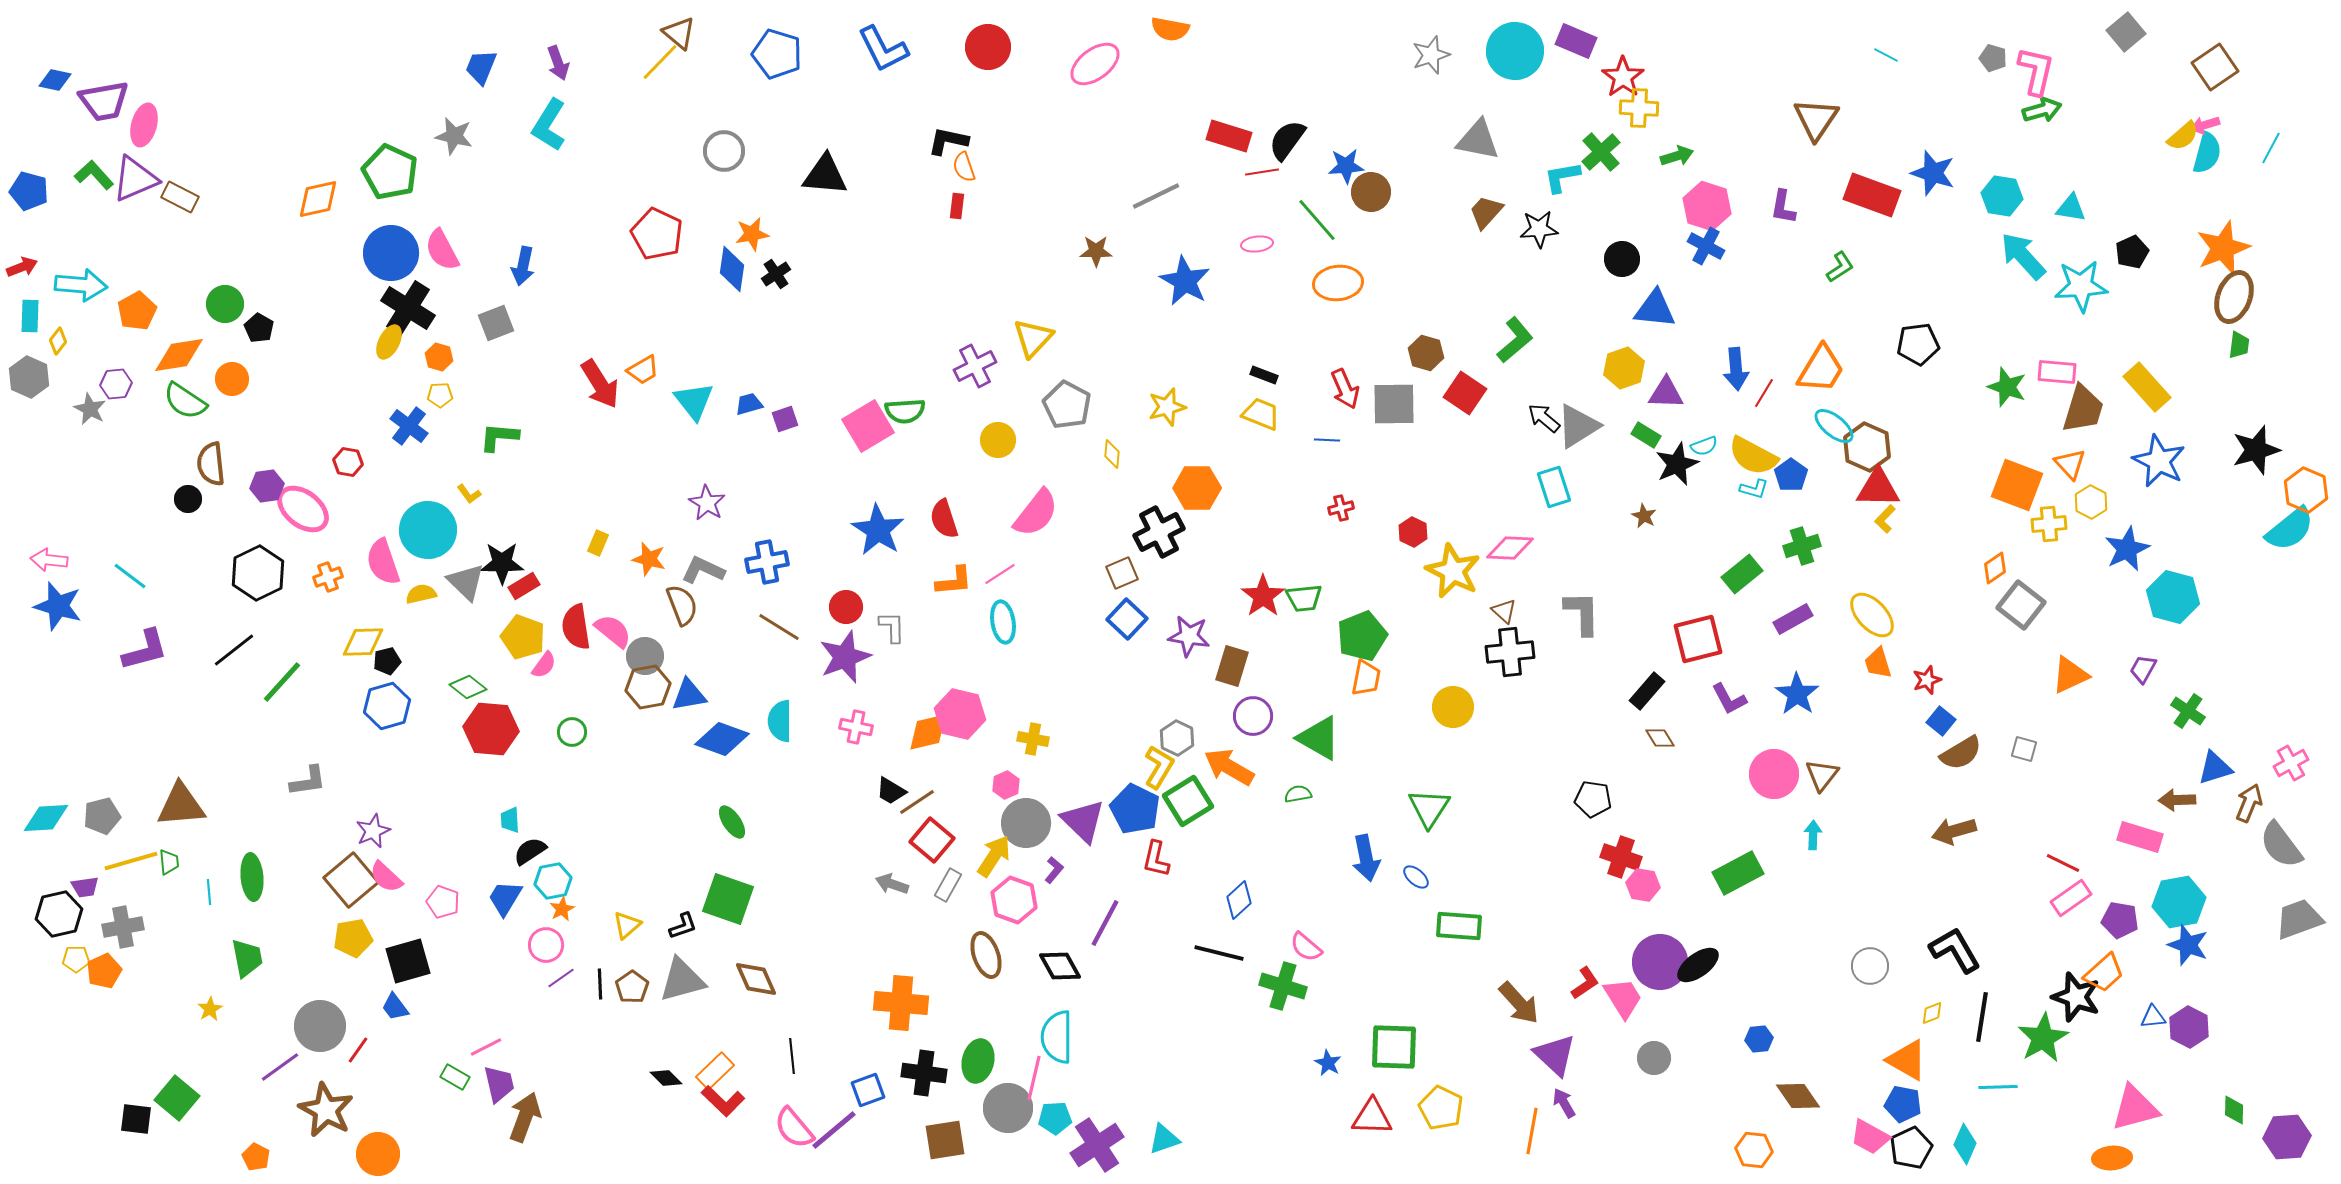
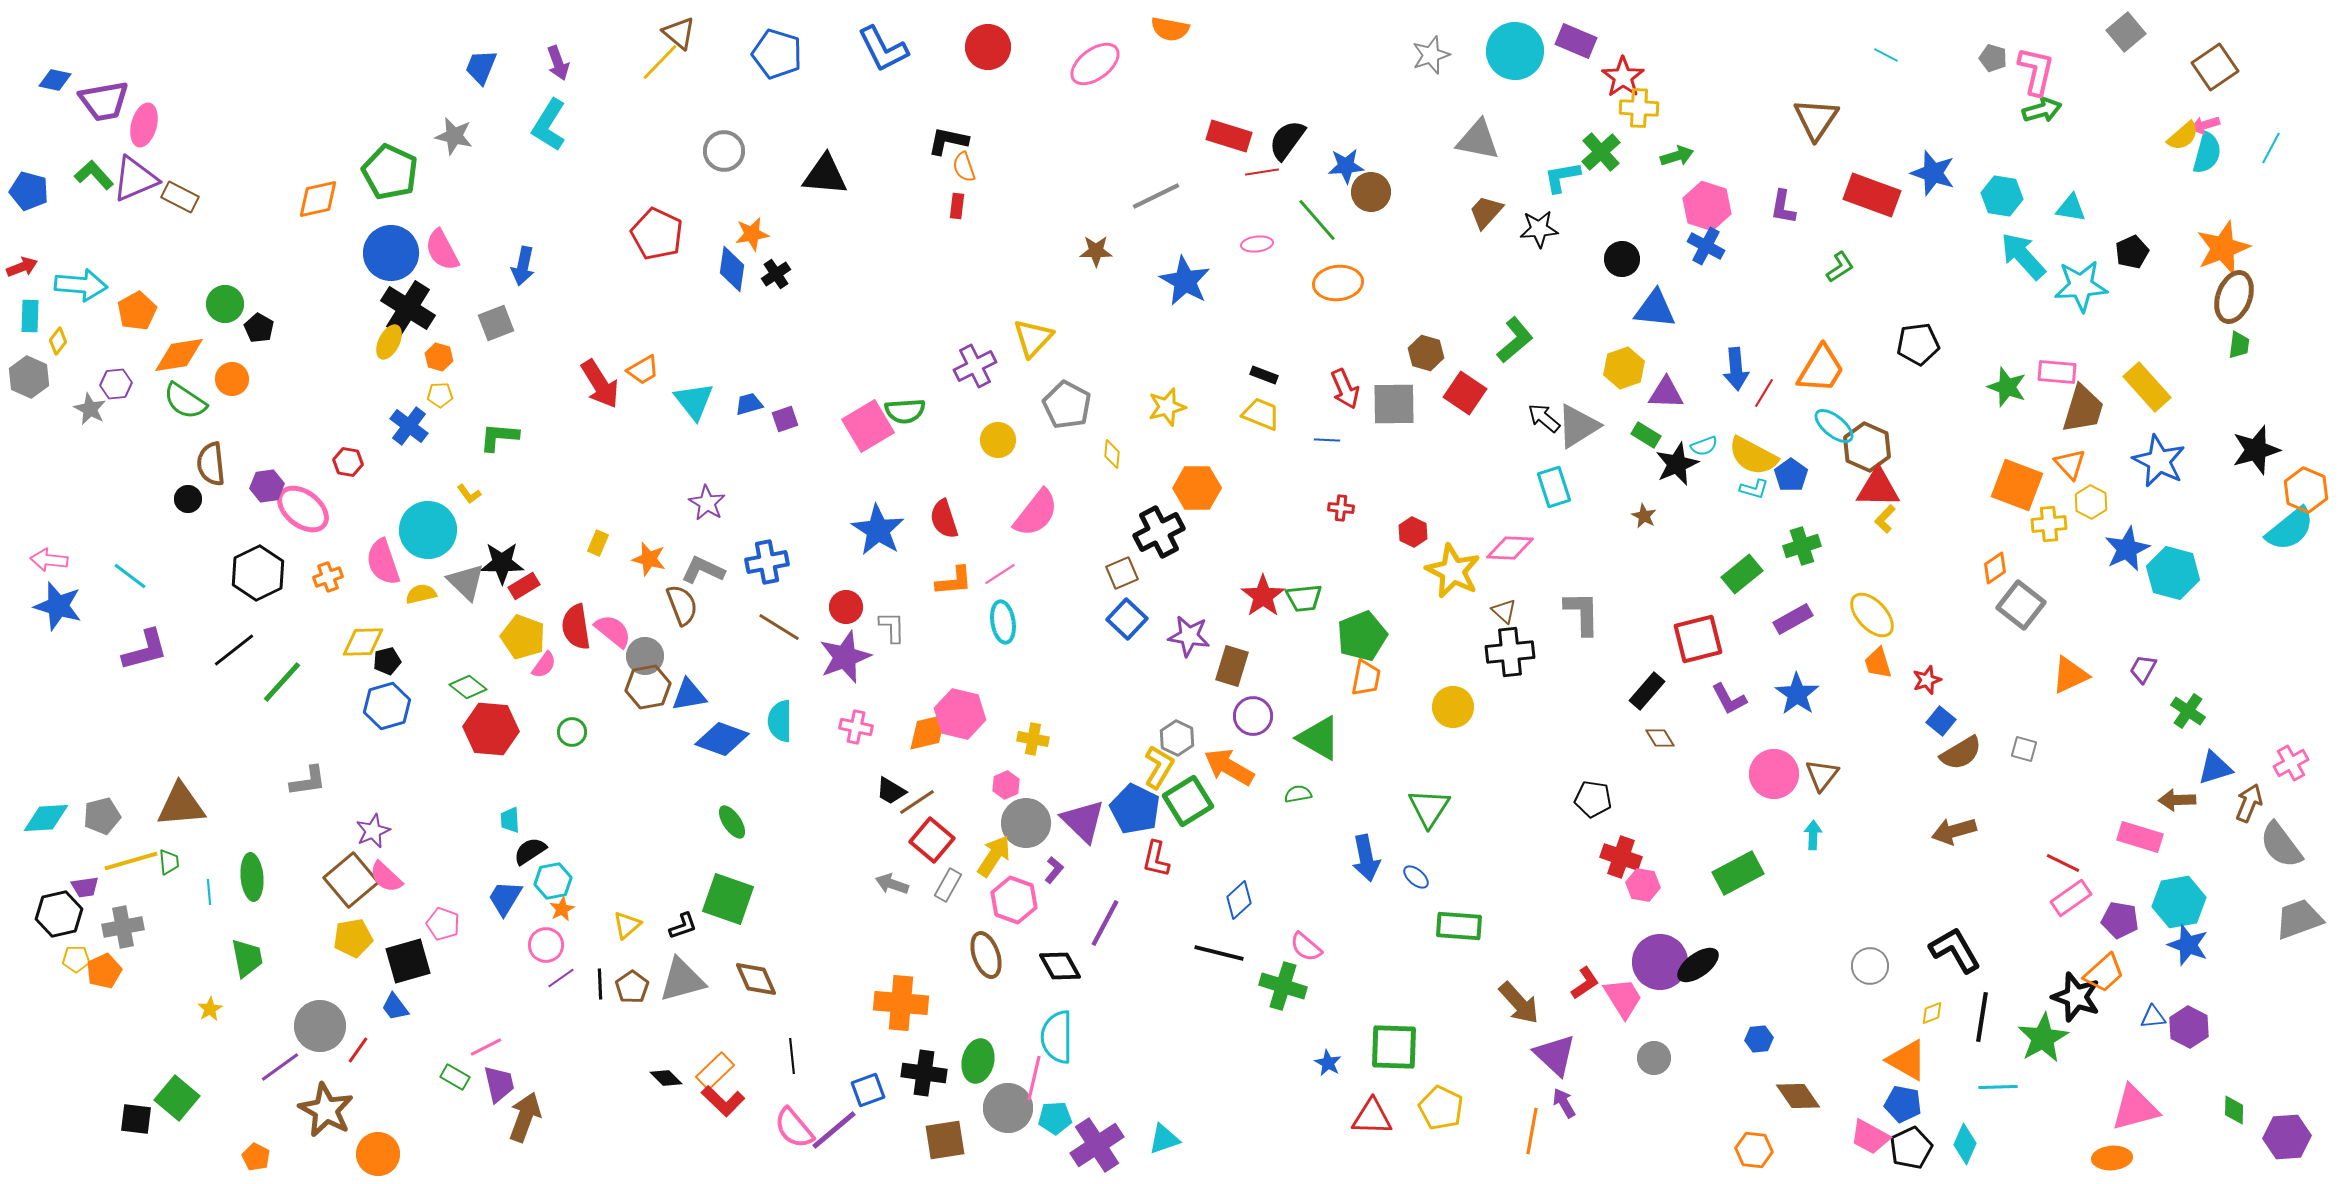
red cross at (1341, 508): rotated 20 degrees clockwise
cyan hexagon at (2173, 597): moved 24 px up
pink pentagon at (443, 902): moved 22 px down
